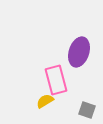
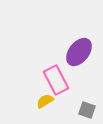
purple ellipse: rotated 20 degrees clockwise
pink rectangle: rotated 12 degrees counterclockwise
